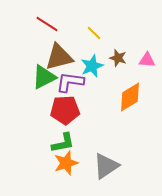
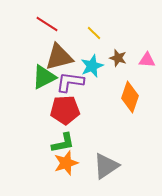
orange diamond: rotated 40 degrees counterclockwise
